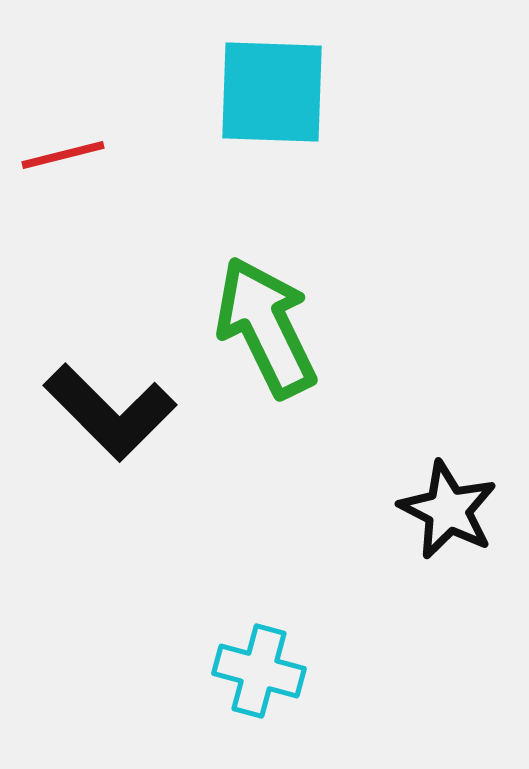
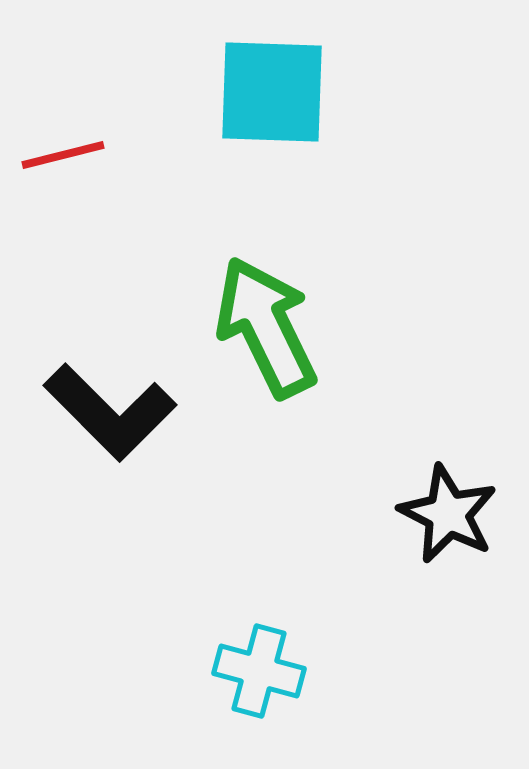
black star: moved 4 px down
